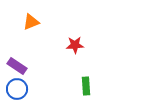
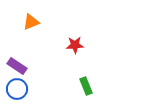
green rectangle: rotated 18 degrees counterclockwise
